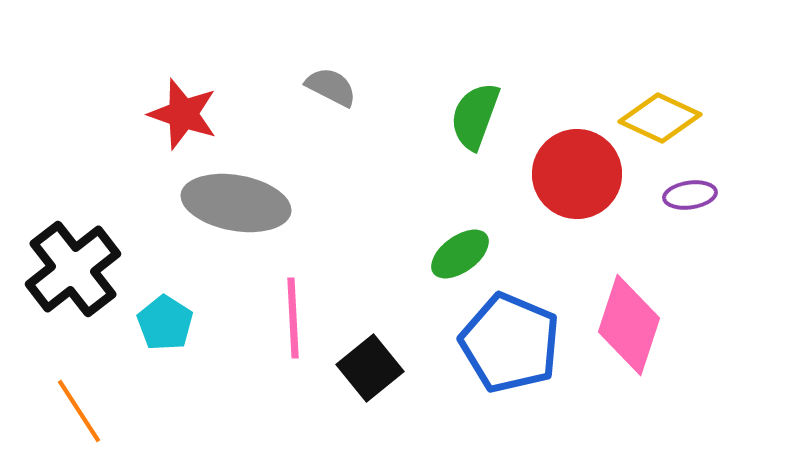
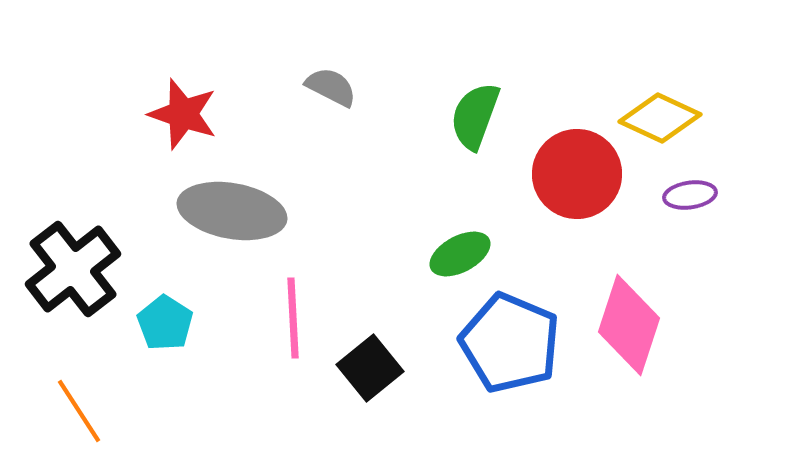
gray ellipse: moved 4 px left, 8 px down
green ellipse: rotated 8 degrees clockwise
